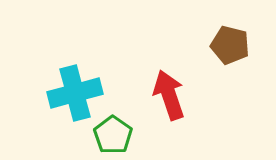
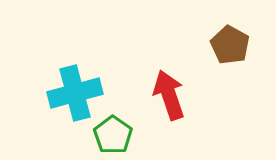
brown pentagon: rotated 15 degrees clockwise
